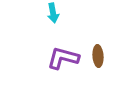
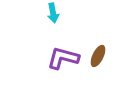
brown ellipse: rotated 30 degrees clockwise
